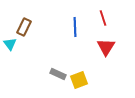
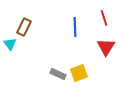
red line: moved 1 px right
yellow square: moved 7 px up
